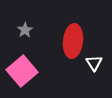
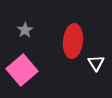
white triangle: moved 2 px right
pink square: moved 1 px up
